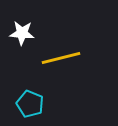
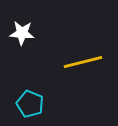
yellow line: moved 22 px right, 4 px down
